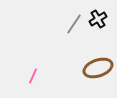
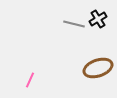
gray line: rotated 70 degrees clockwise
pink line: moved 3 px left, 4 px down
